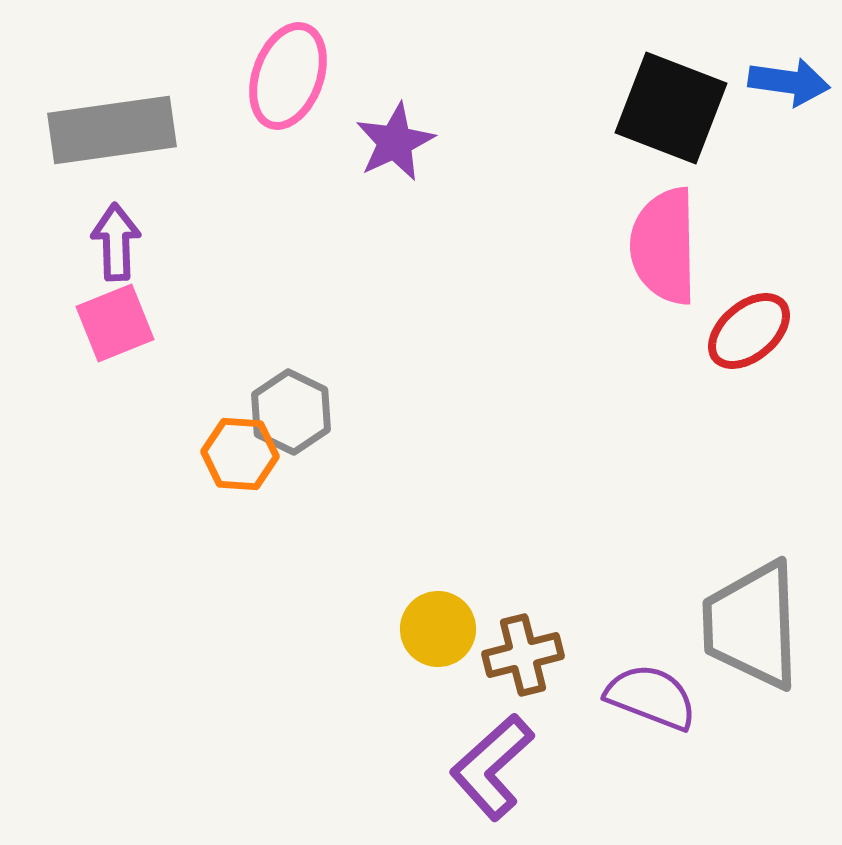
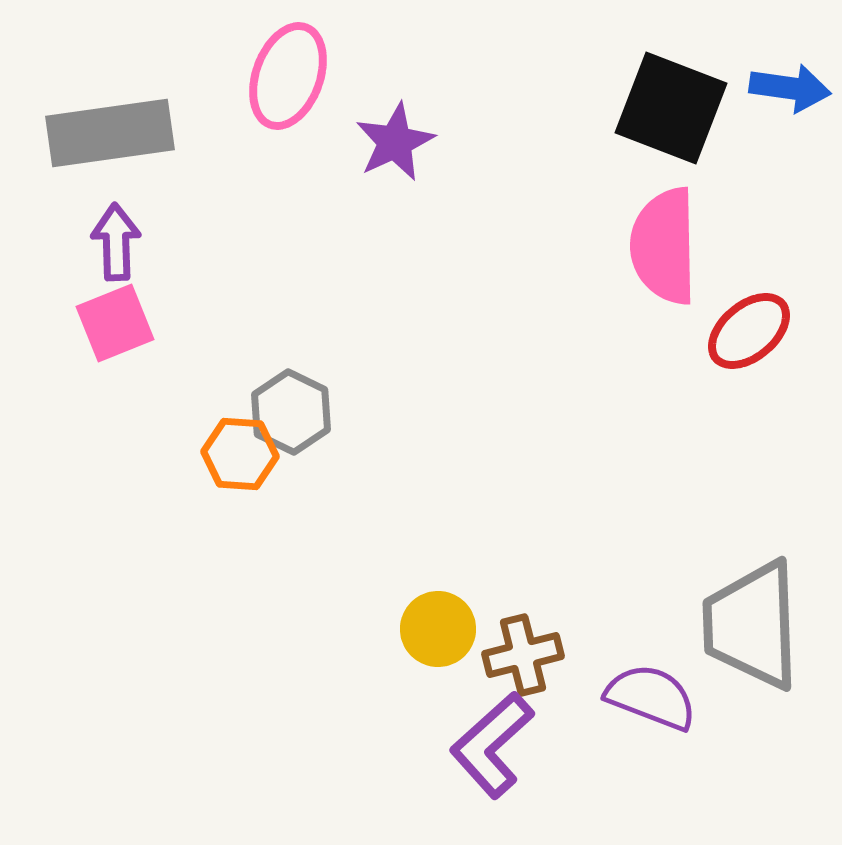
blue arrow: moved 1 px right, 6 px down
gray rectangle: moved 2 px left, 3 px down
purple L-shape: moved 22 px up
